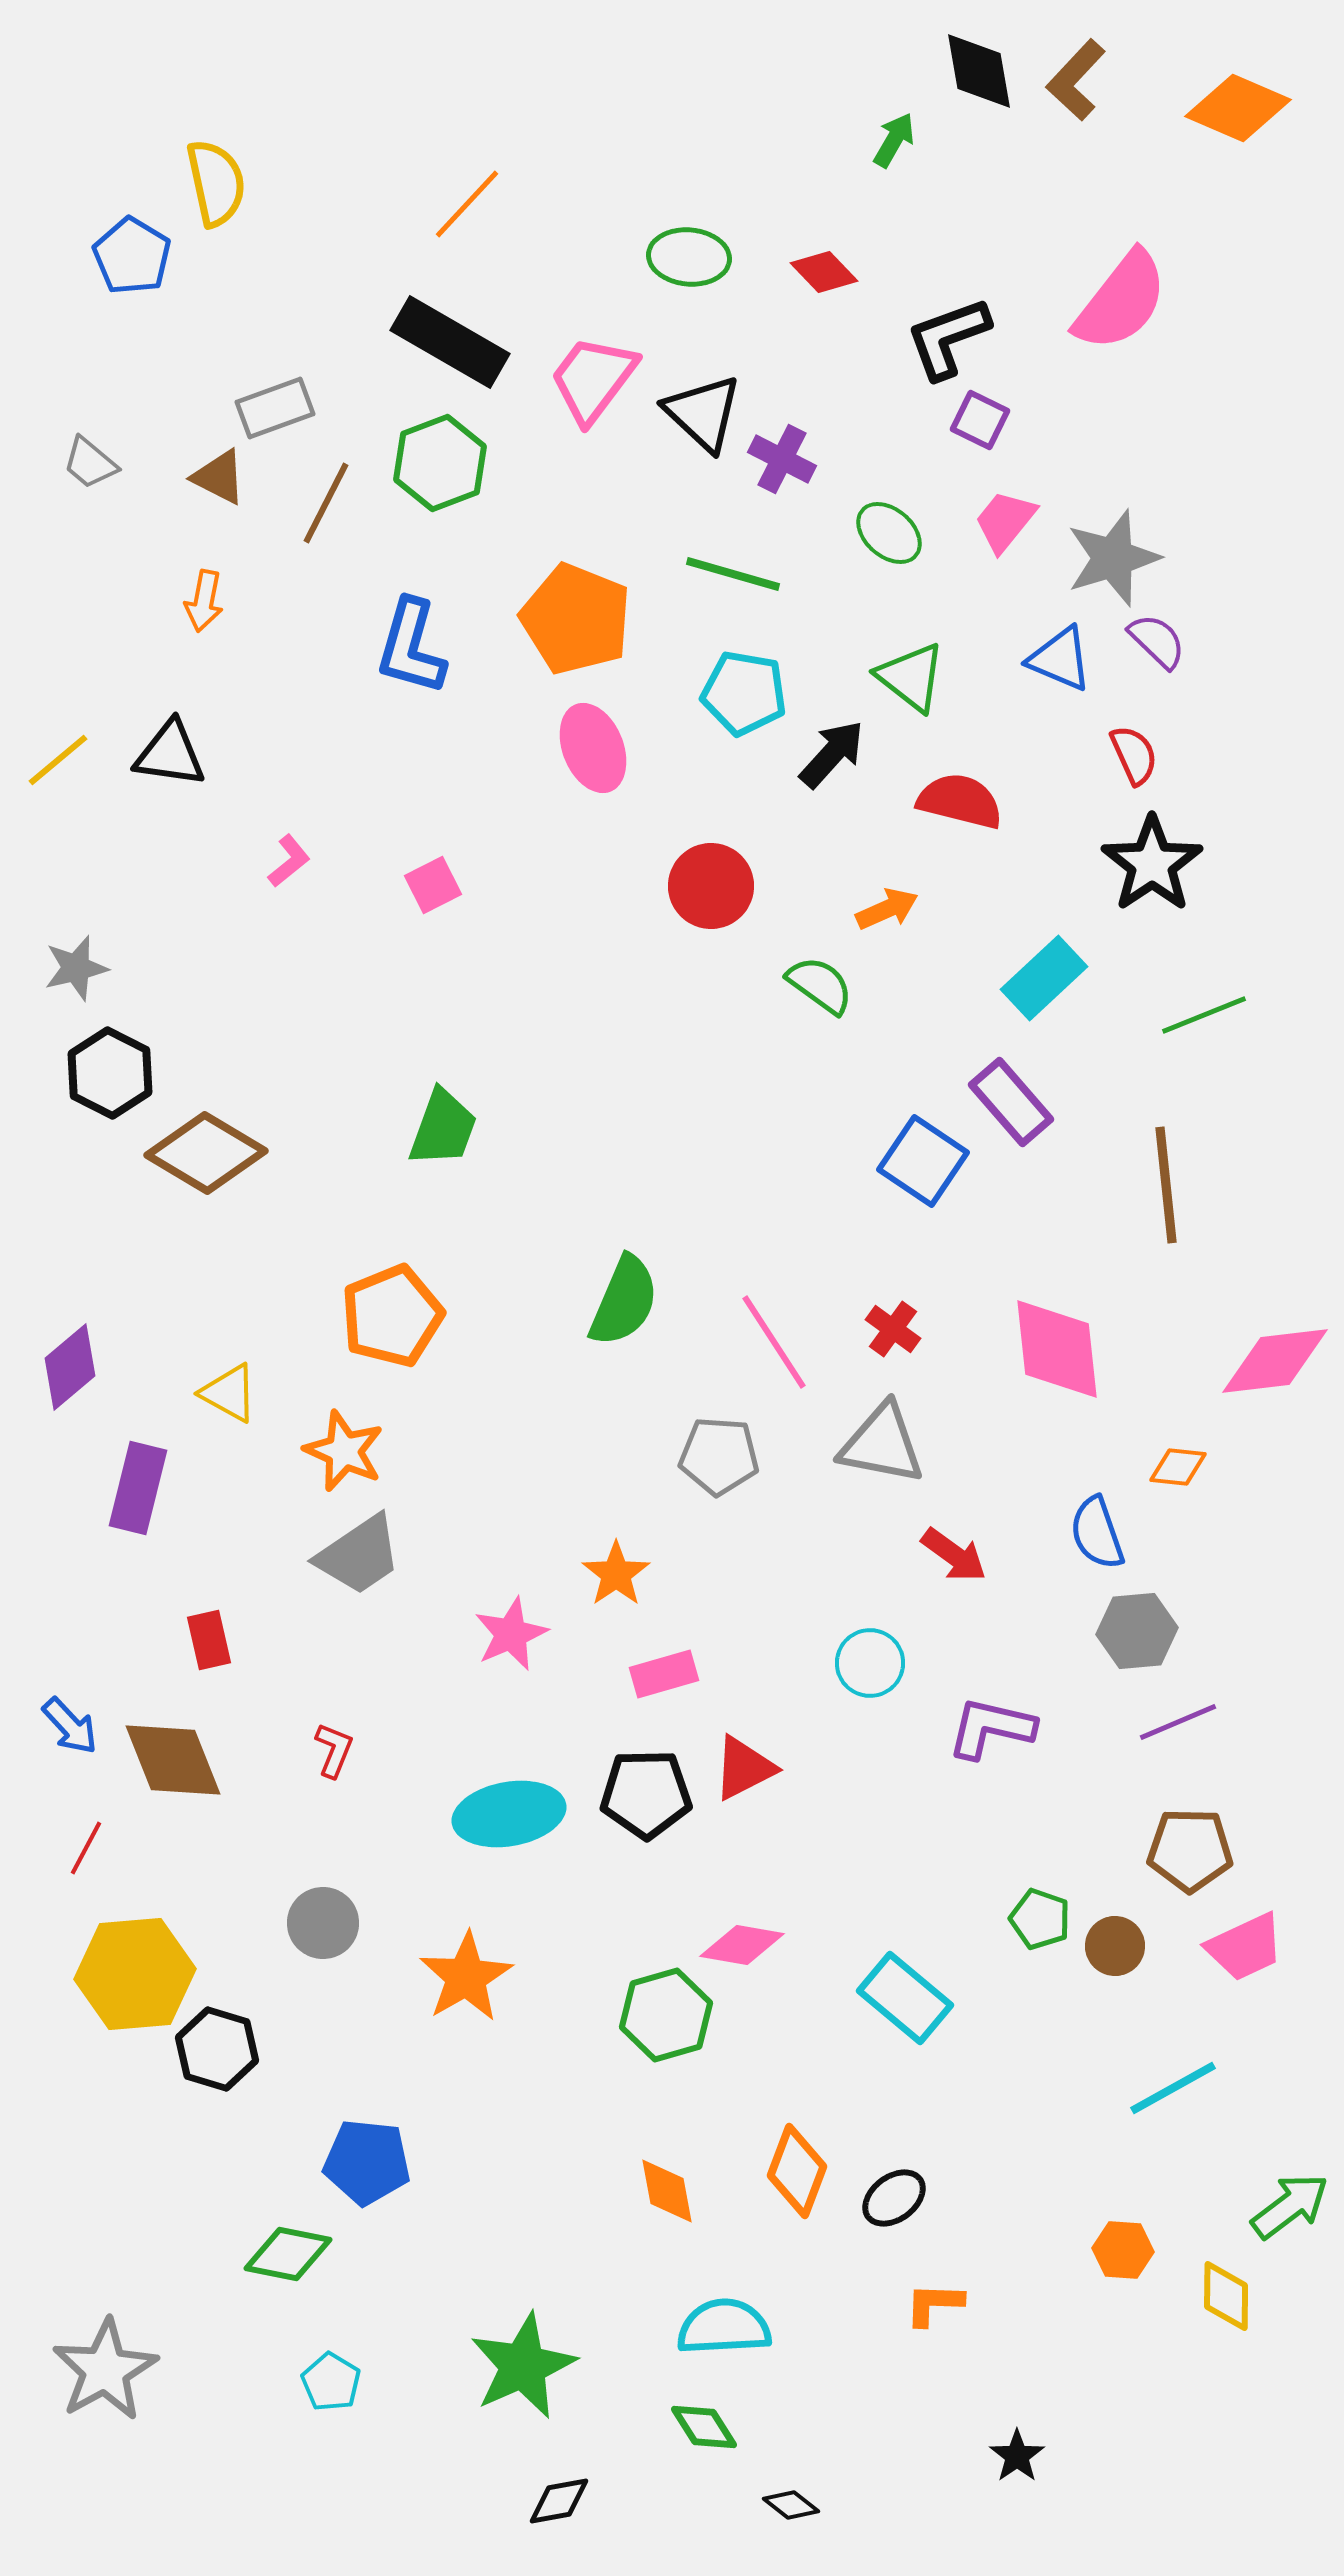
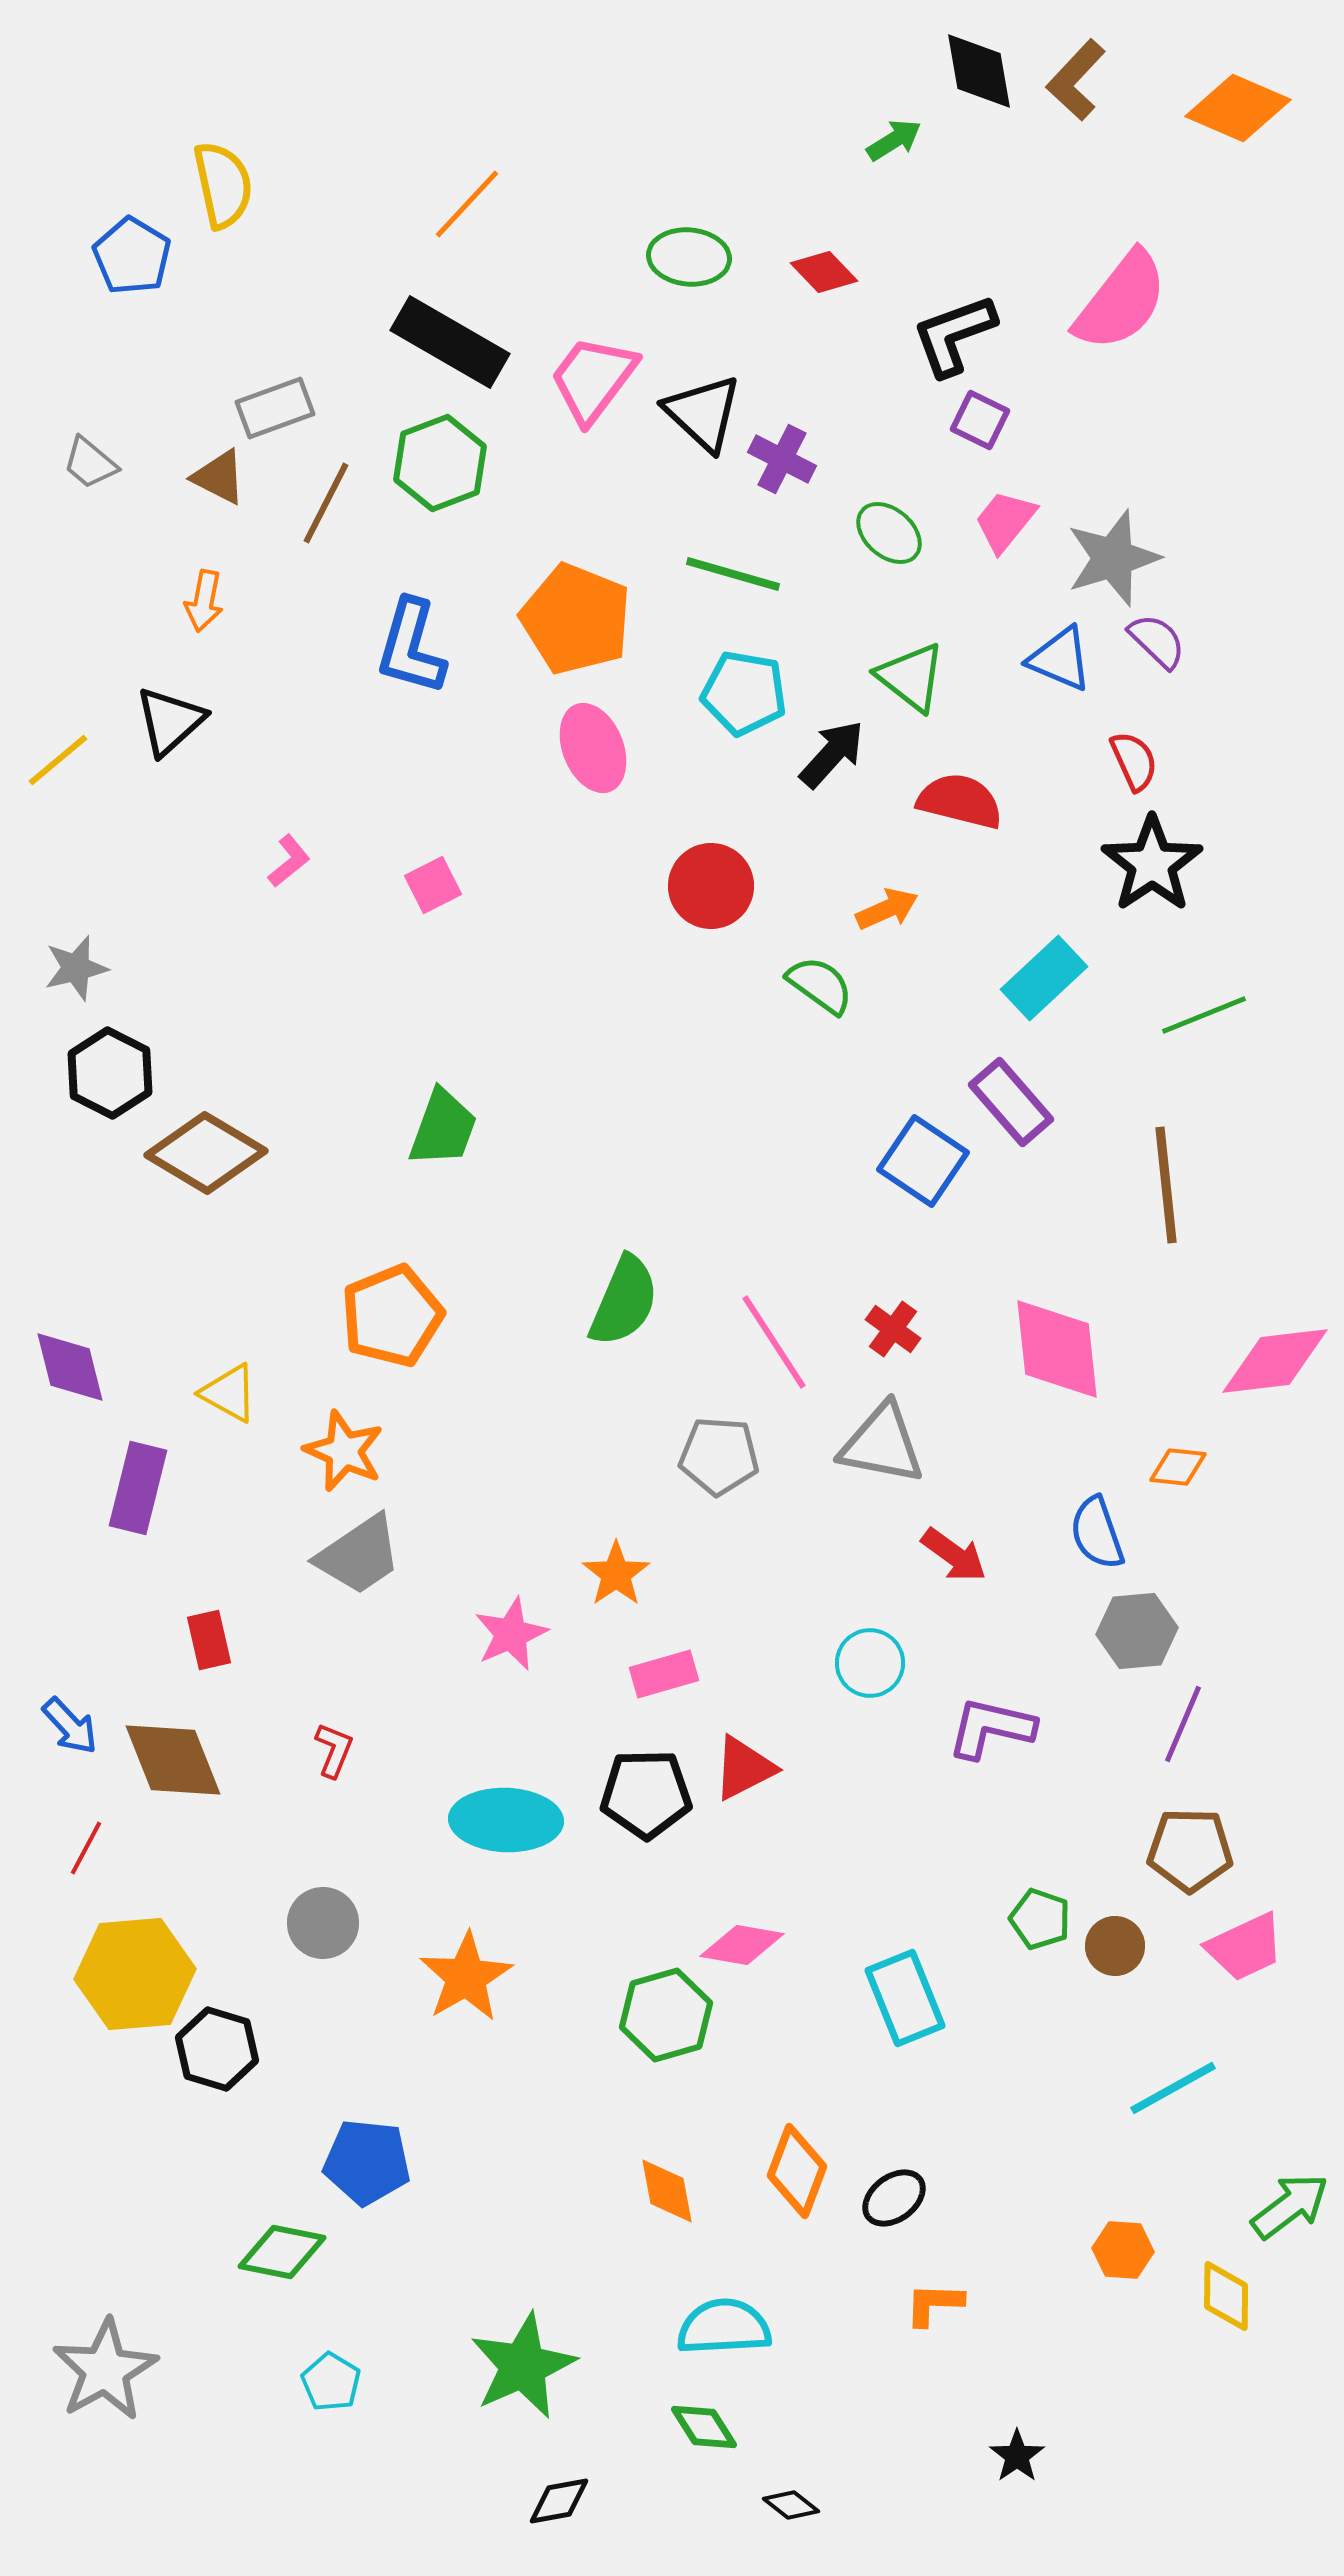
green arrow at (894, 140): rotated 28 degrees clockwise
yellow semicircle at (216, 183): moved 7 px right, 2 px down
black L-shape at (948, 338): moved 6 px right, 3 px up
black triangle at (170, 754): moved 33 px up; rotated 50 degrees counterclockwise
red semicircle at (1134, 755): moved 6 px down
purple diamond at (70, 1367): rotated 64 degrees counterclockwise
purple line at (1178, 1722): moved 5 px right, 2 px down; rotated 44 degrees counterclockwise
cyan ellipse at (509, 1814): moved 3 px left, 6 px down; rotated 12 degrees clockwise
cyan rectangle at (905, 1998): rotated 28 degrees clockwise
green diamond at (288, 2254): moved 6 px left, 2 px up
